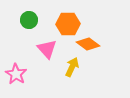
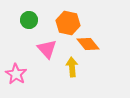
orange hexagon: moved 1 px up; rotated 15 degrees clockwise
orange diamond: rotated 15 degrees clockwise
yellow arrow: rotated 30 degrees counterclockwise
